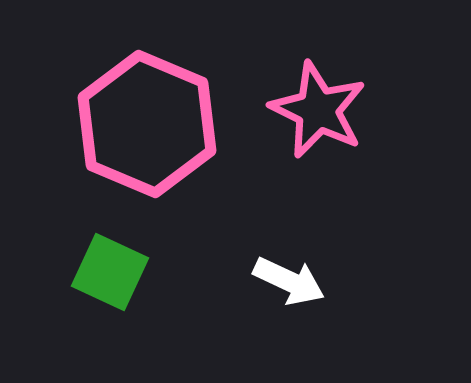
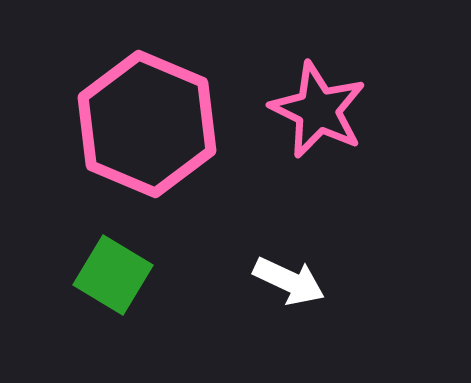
green square: moved 3 px right, 3 px down; rotated 6 degrees clockwise
